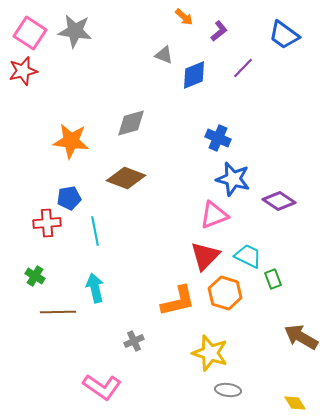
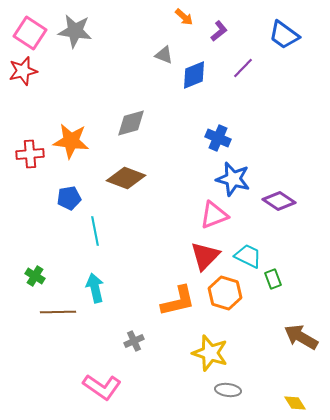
red cross: moved 17 px left, 69 px up
